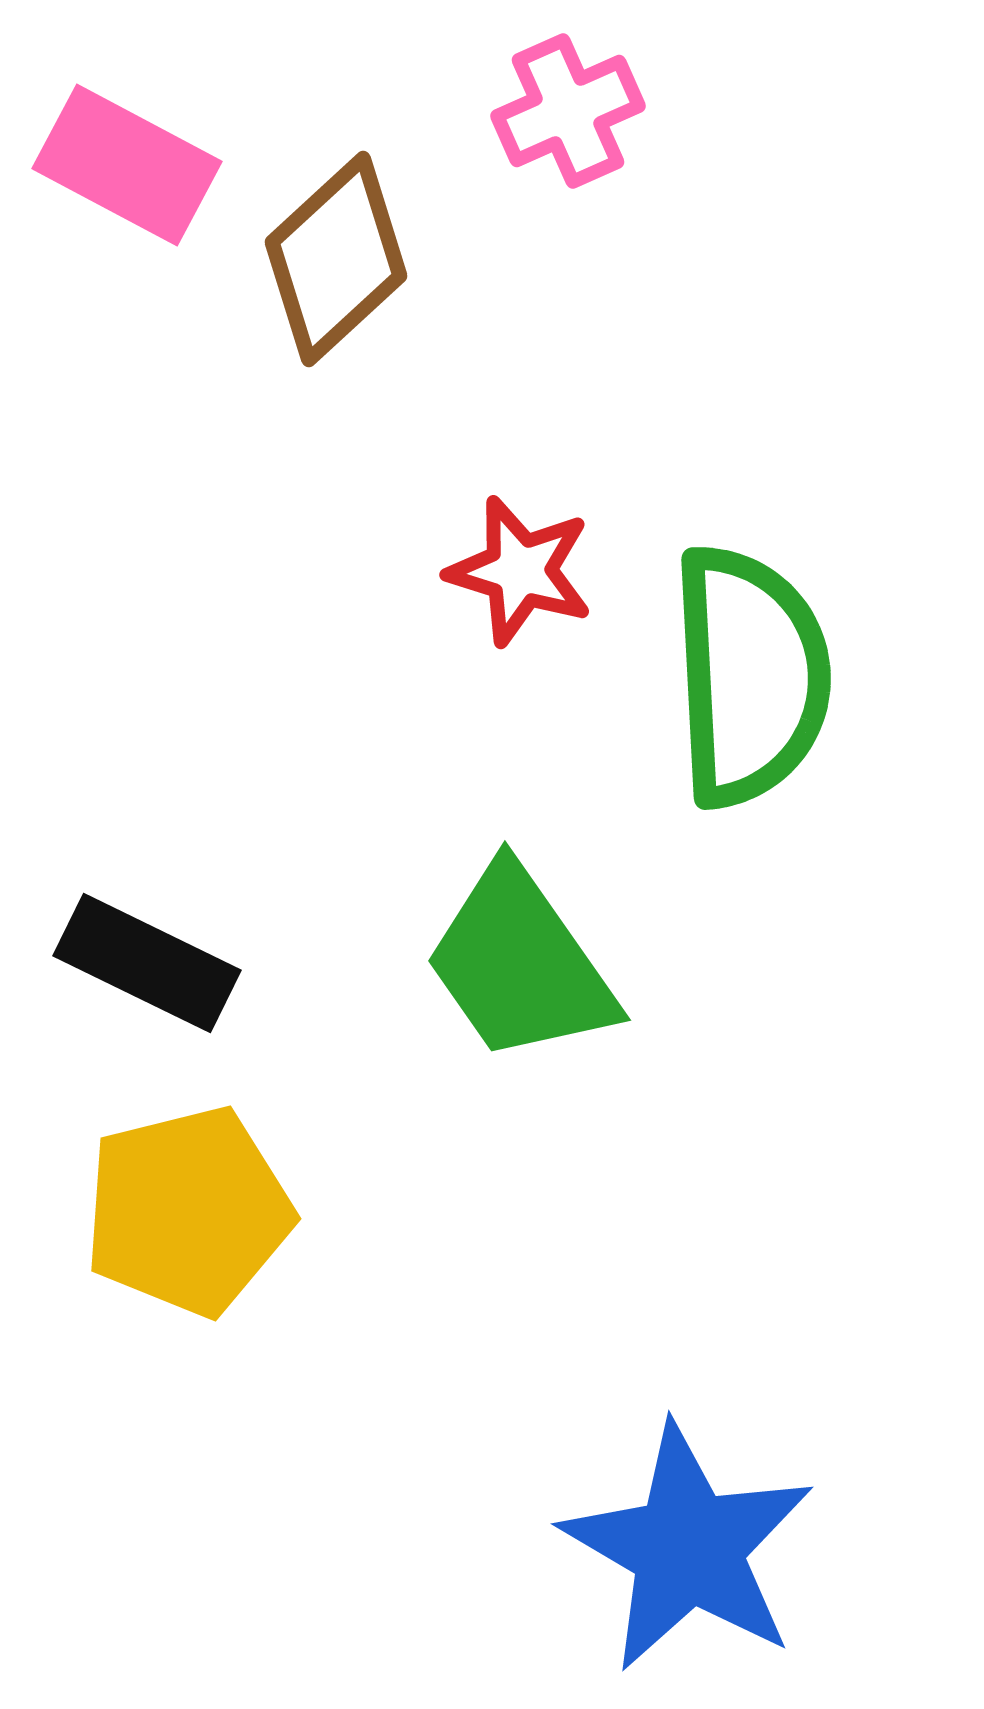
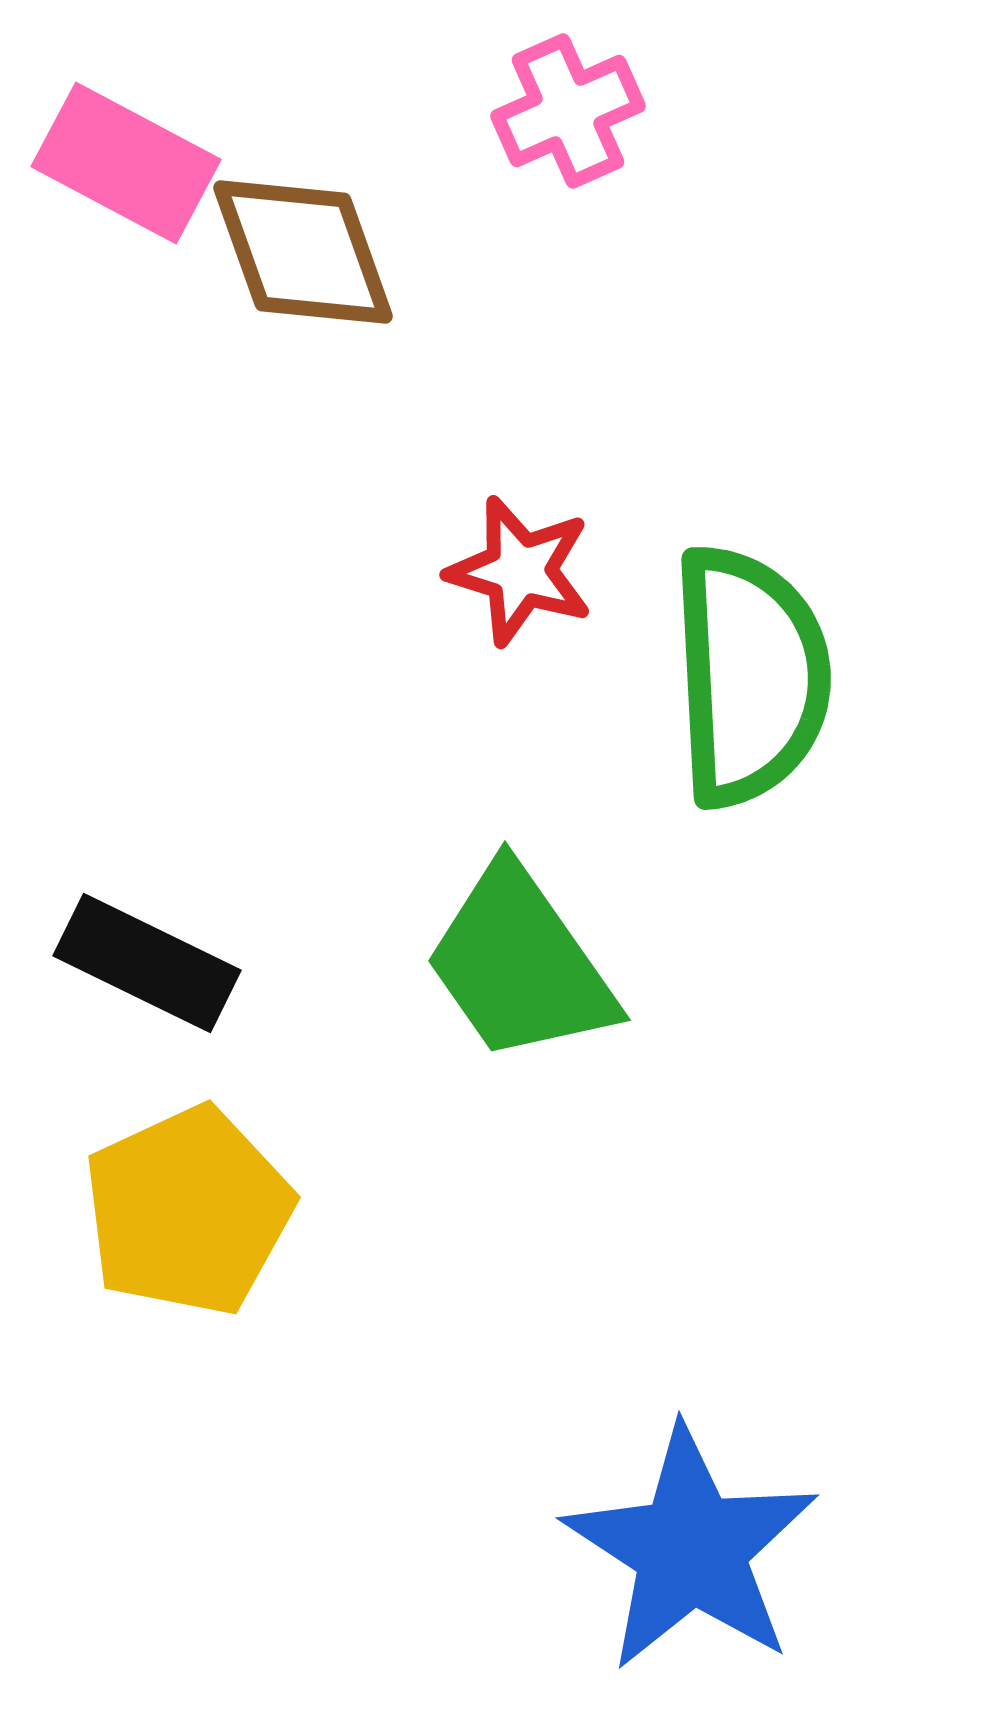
pink rectangle: moved 1 px left, 2 px up
brown diamond: moved 33 px left, 7 px up; rotated 67 degrees counterclockwise
yellow pentagon: rotated 11 degrees counterclockwise
blue star: moved 3 px right, 1 px down; rotated 3 degrees clockwise
